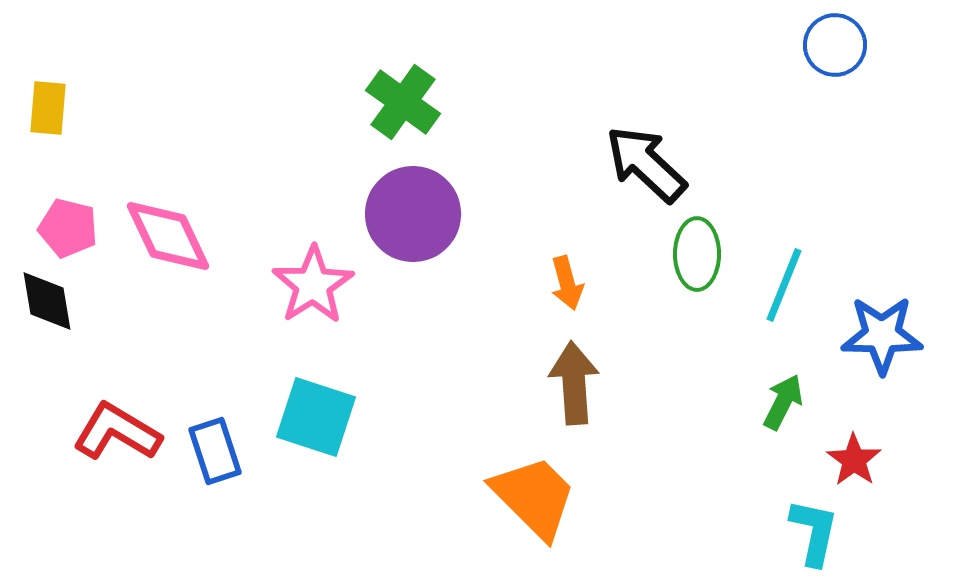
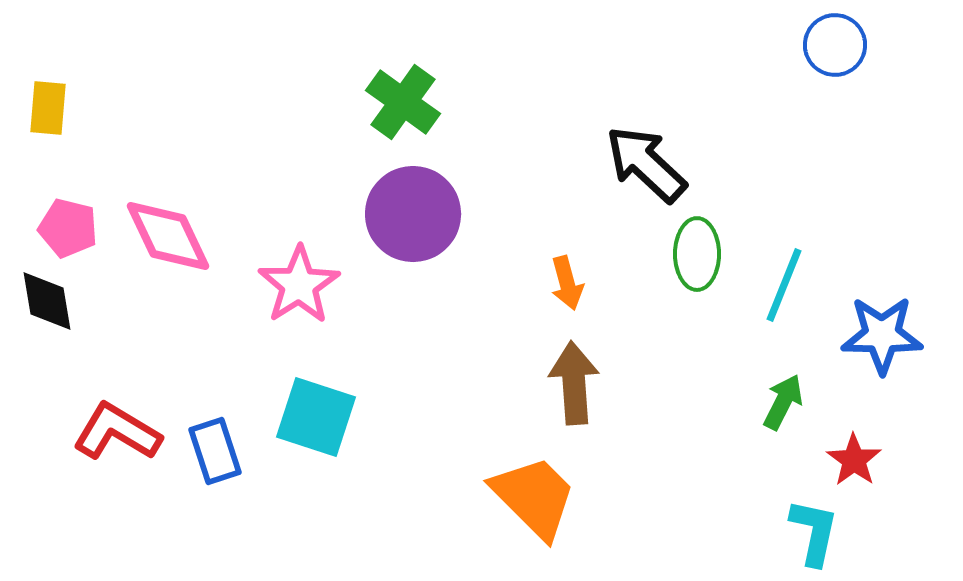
pink star: moved 14 px left
